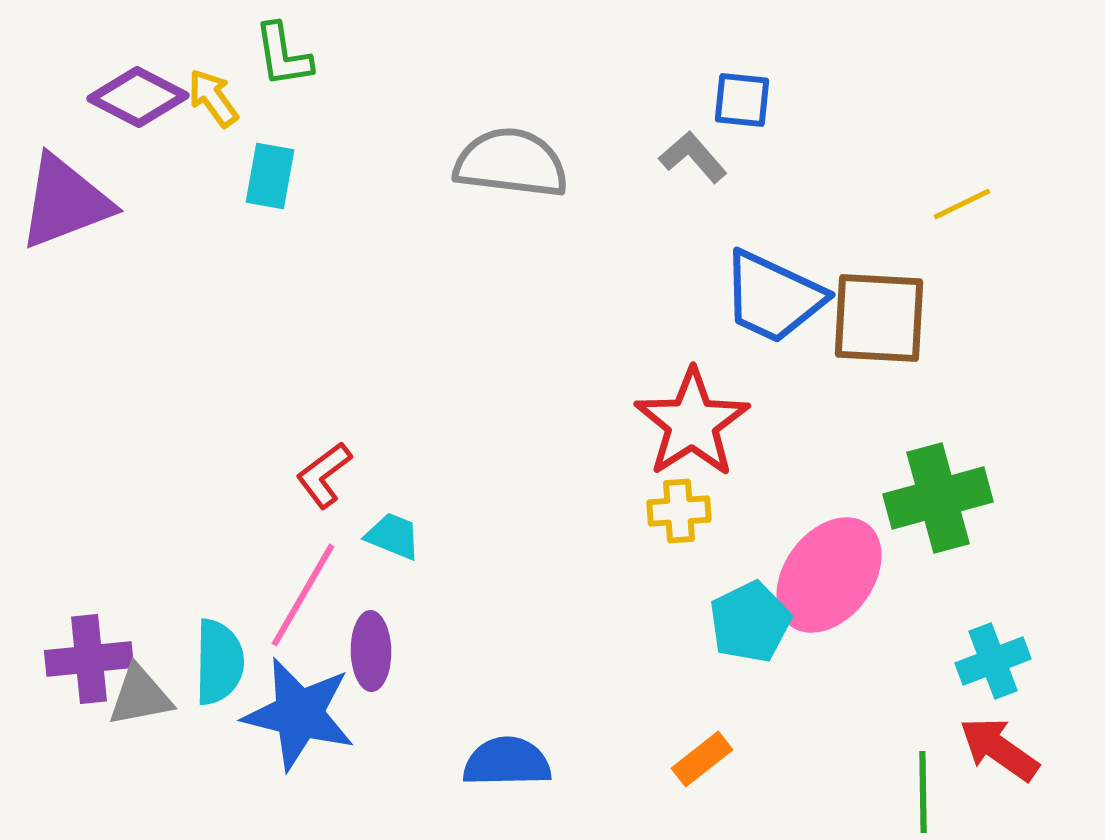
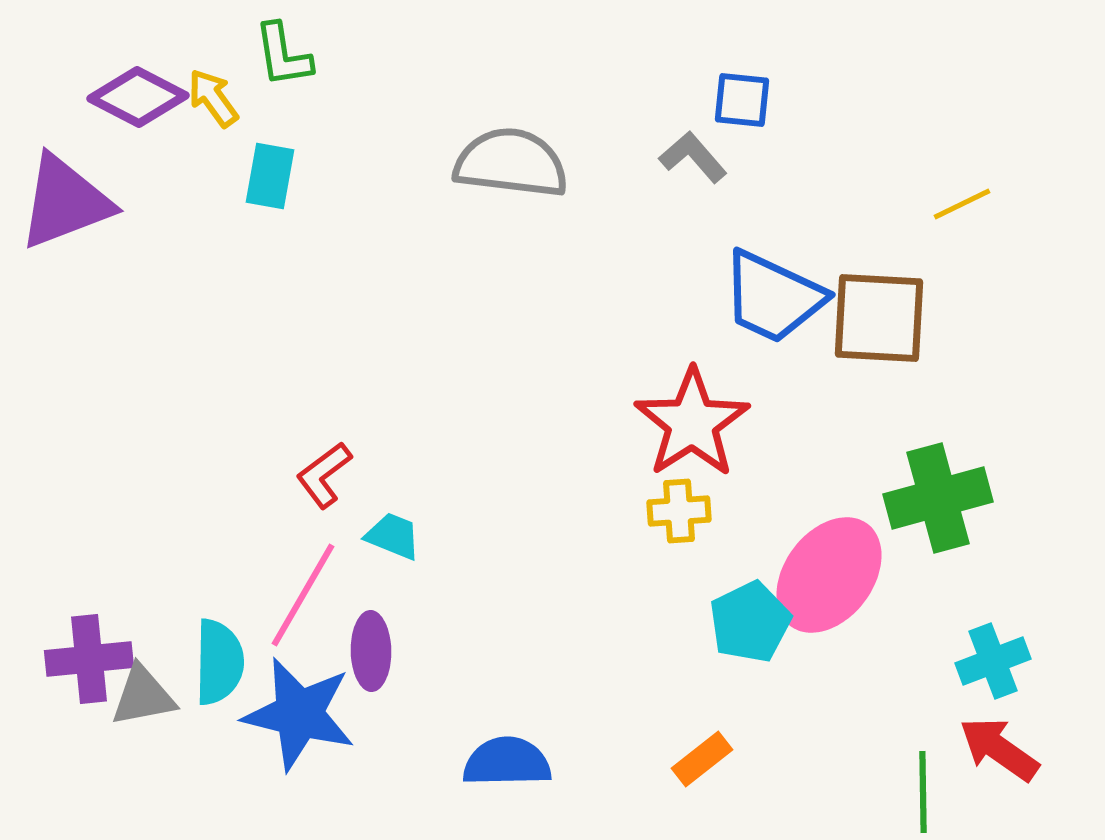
gray triangle: moved 3 px right
